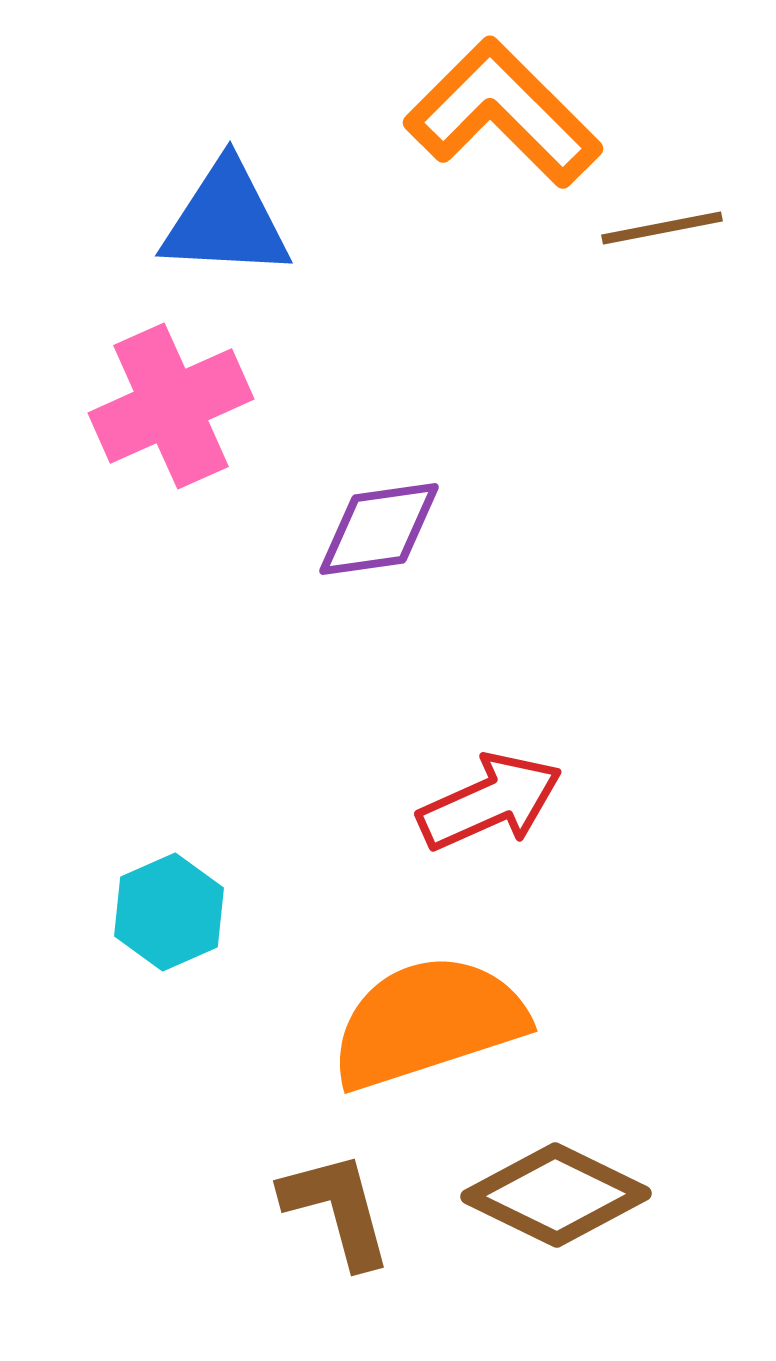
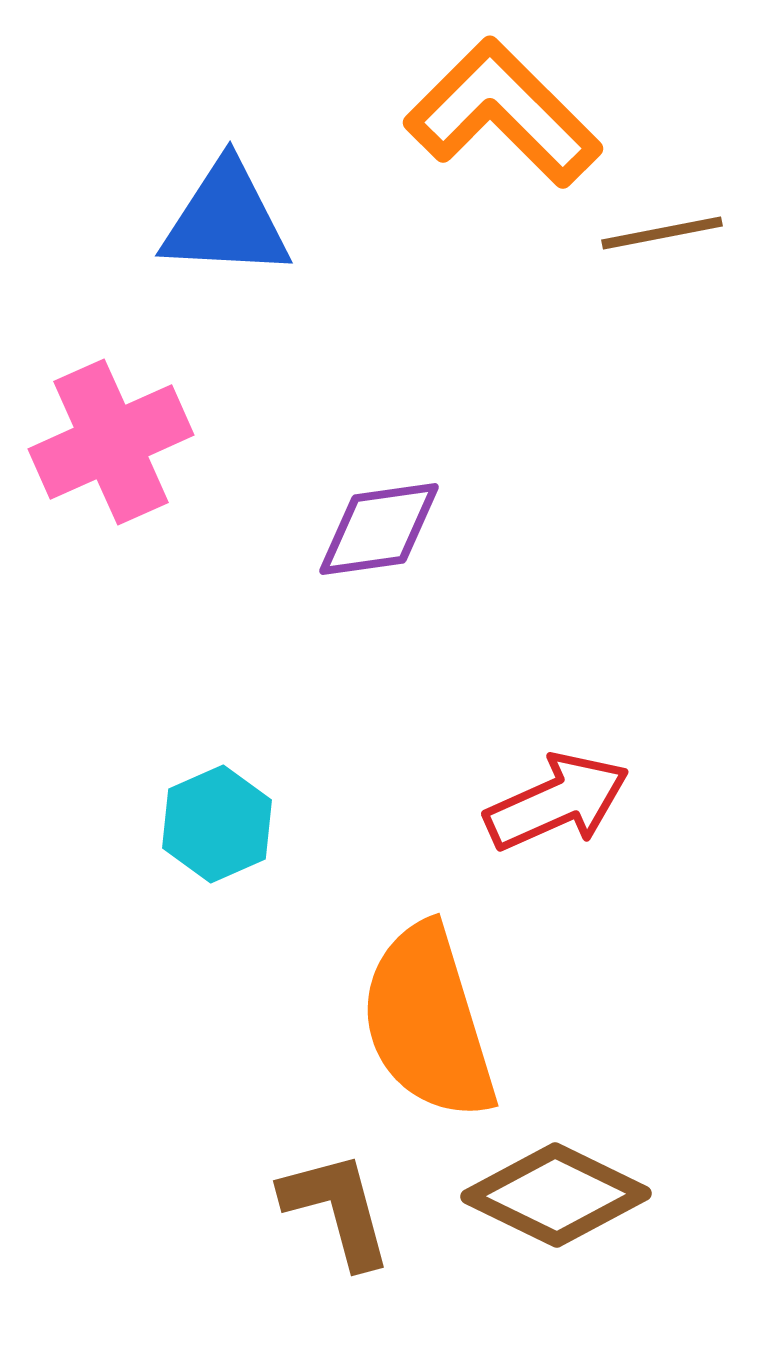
brown line: moved 5 px down
pink cross: moved 60 px left, 36 px down
red arrow: moved 67 px right
cyan hexagon: moved 48 px right, 88 px up
orange semicircle: rotated 89 degrees counterclockwise
